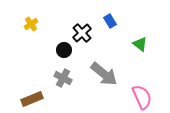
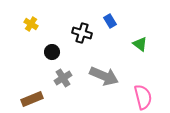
yellow cross: rotated 24 degrees counterclockwise
black cross: rotated 30 degrees counterclockwise
black circle: moved 12 px left, 2 px down
gray arrow: moved 2 px down; rotated 16 degrees counterclockwise
gray cross: rotated 30 degrees clockwise
pink semicircle: moved 1 px right; rotated 10 degrees clockwise
